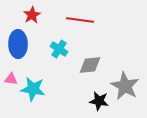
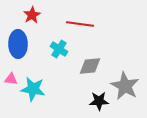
red line: moved 4 px down
gray diamond: moved 1 px down
black star: rotated 12 degrees counterclockwise
